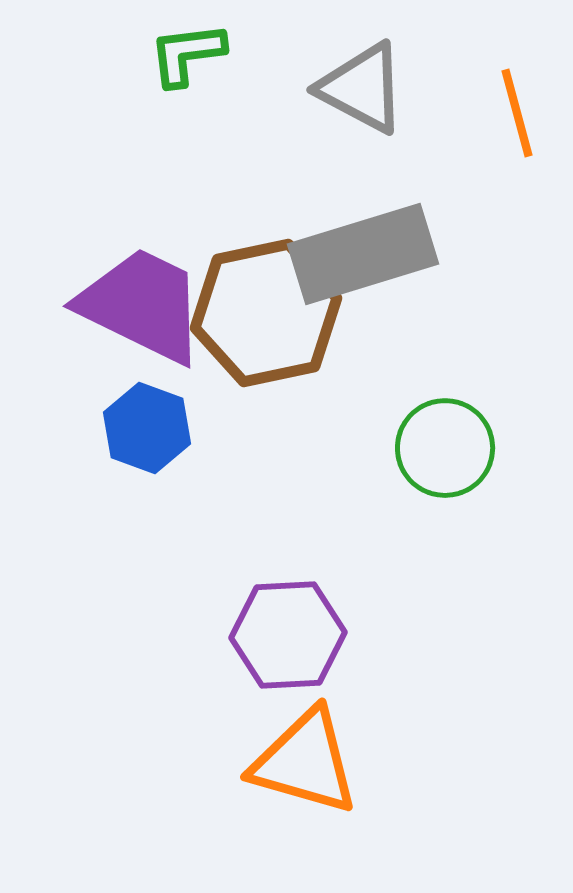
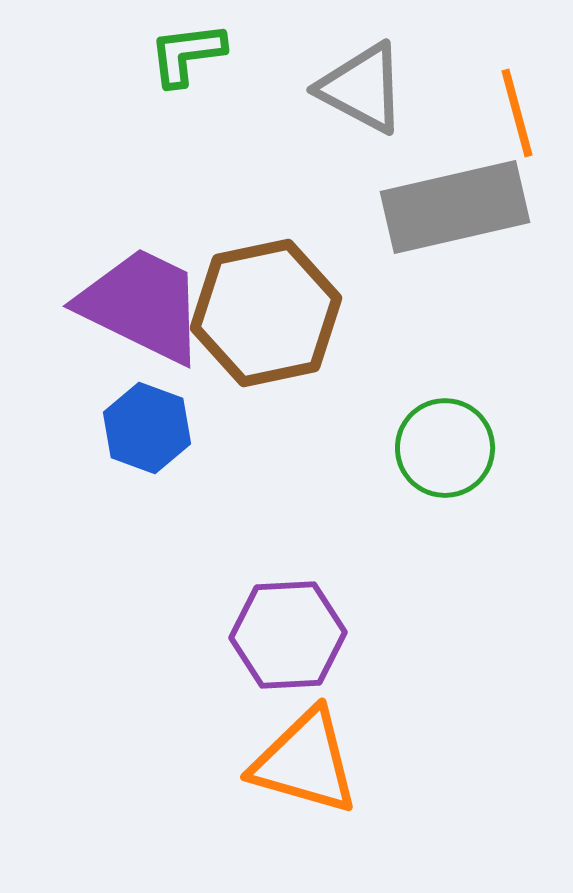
gray rectangle: moved 92 px right, 47 px up; rotated 4 degrees clockwise
